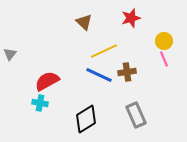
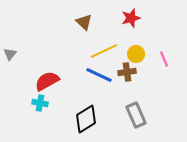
yellow circle: moved 28 px left, 13 px down
